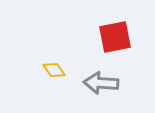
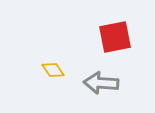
yellow diamond: moved 1 px left
